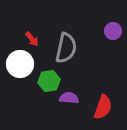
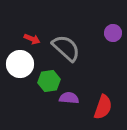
purple circle: moved 2 px down
red arrow: rotated 28 degrees counterclockwise
gray semicircle: rotated 60 degrees counterclockwise
